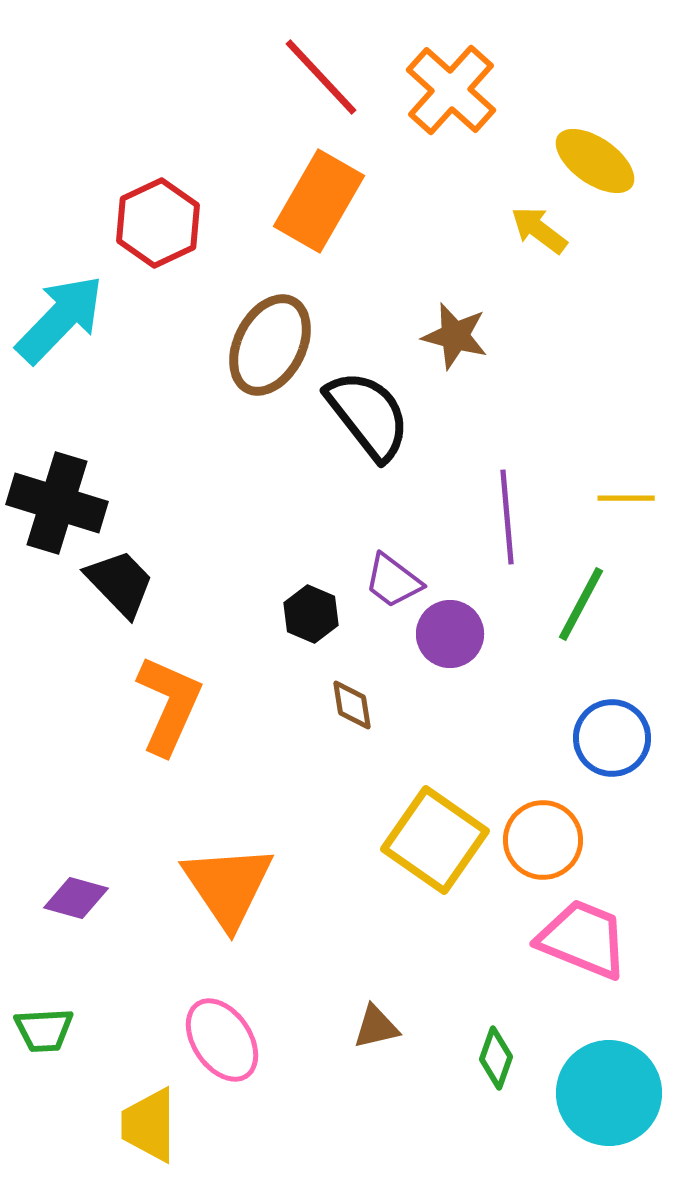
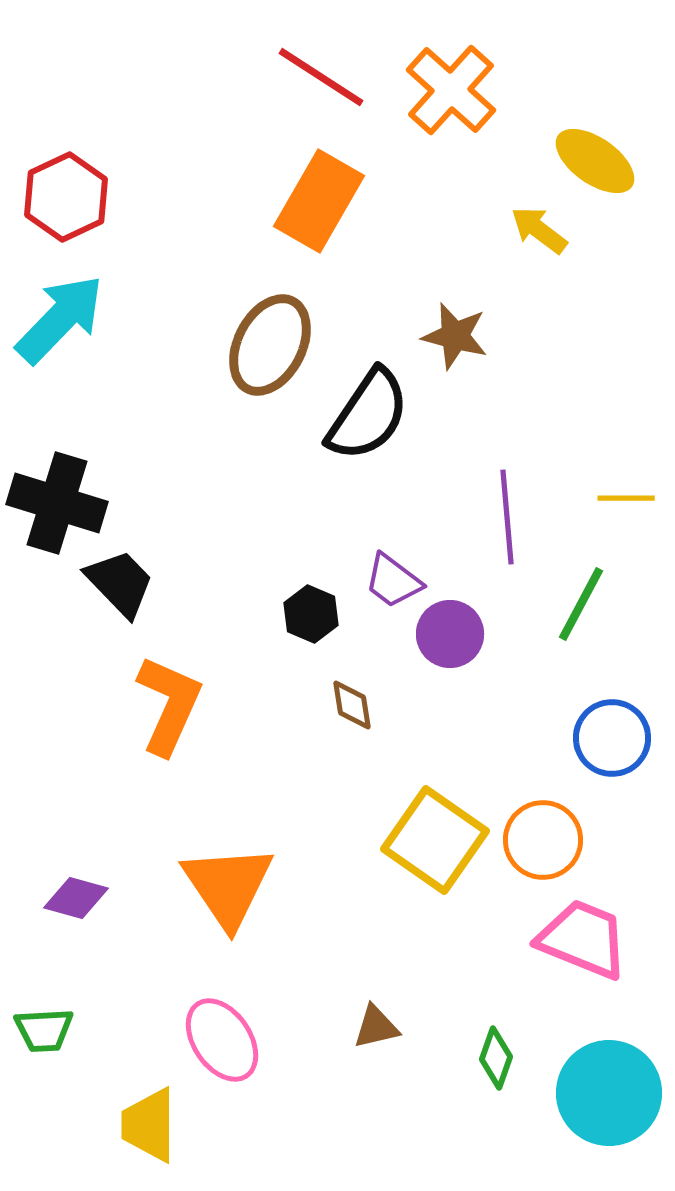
red line: rotated 14 degrees counterclockwise
red hexagon: moved 92 px left, 26 px up
black semicircle: rotated 72 degrees clockwise
